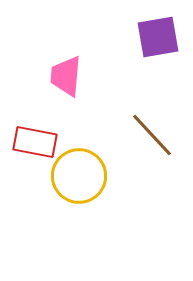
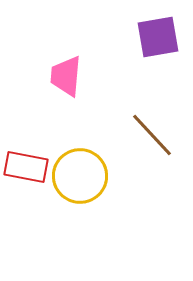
red rectangle: moved 9 px left, 25 px down
yellow circle: moved 1 px right
